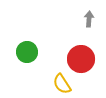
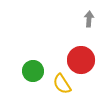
green circle: moved 6 px right, 19 px down
red circle: moved 1 px down
